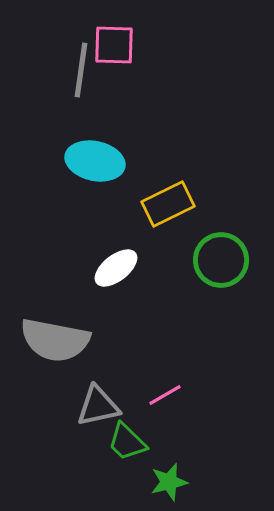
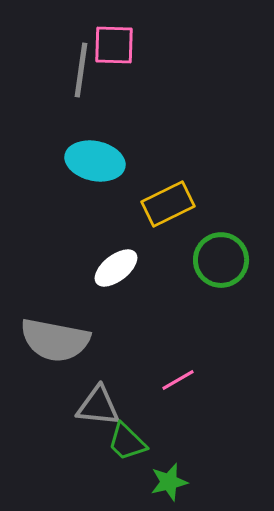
pink line: moved 13 px right, 15 px up
gray triangle: rotated 18 degrees clockwise
